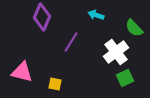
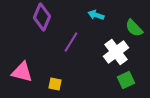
green square: moved 1 px right, 2 px down
